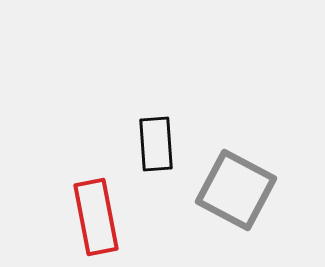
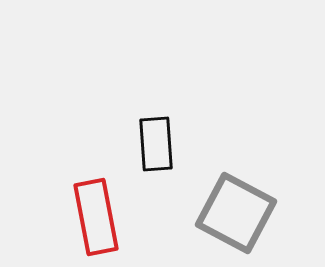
gray square: moved 23 px down
